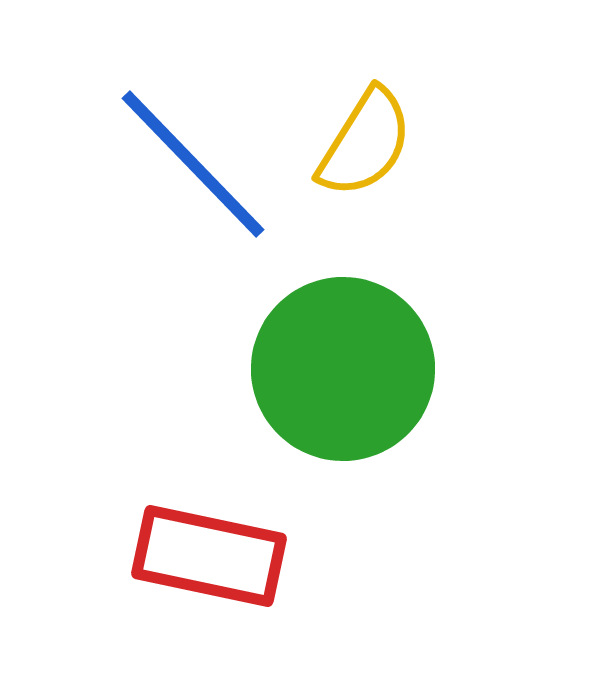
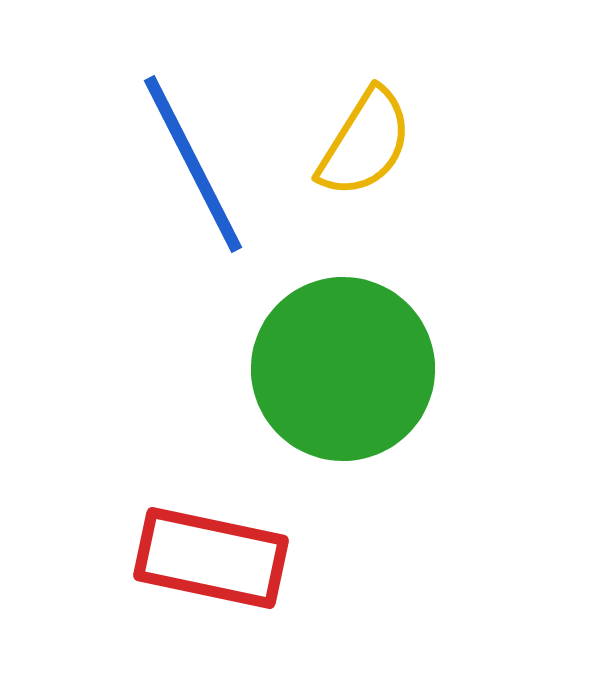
blue line: rotated 17 degrees clockwise
red rectangle: moved 2 px right, 2 px down
